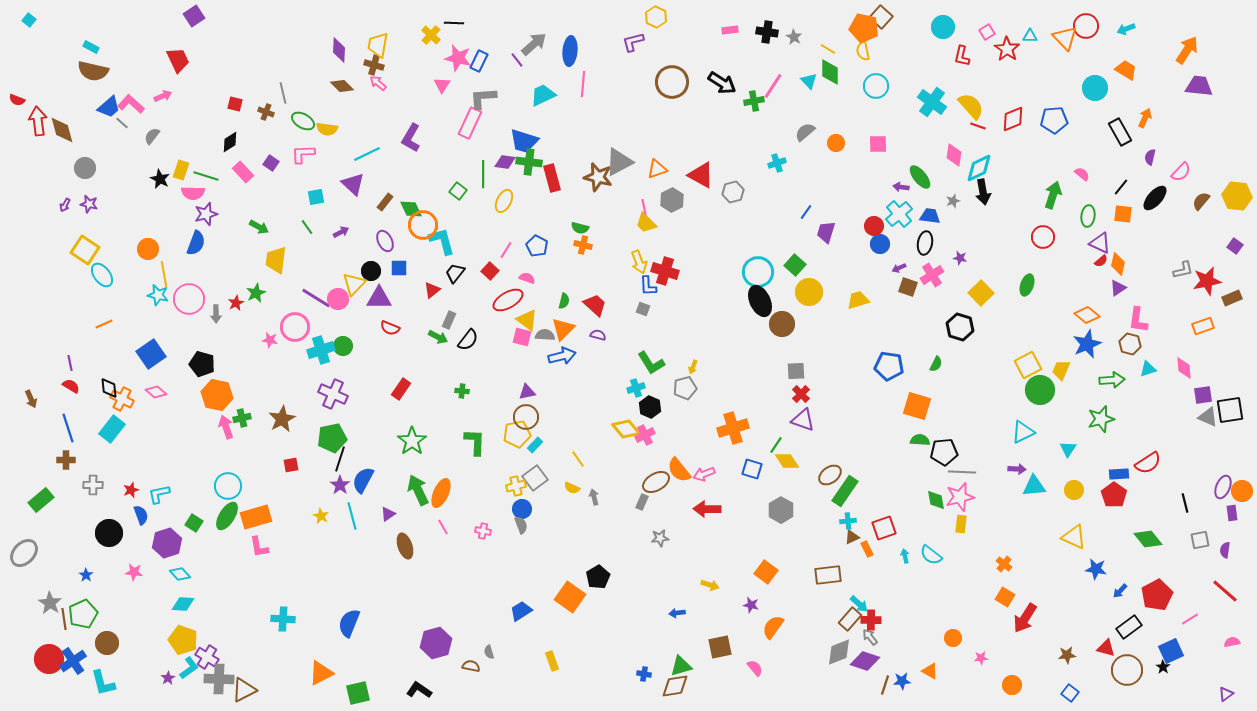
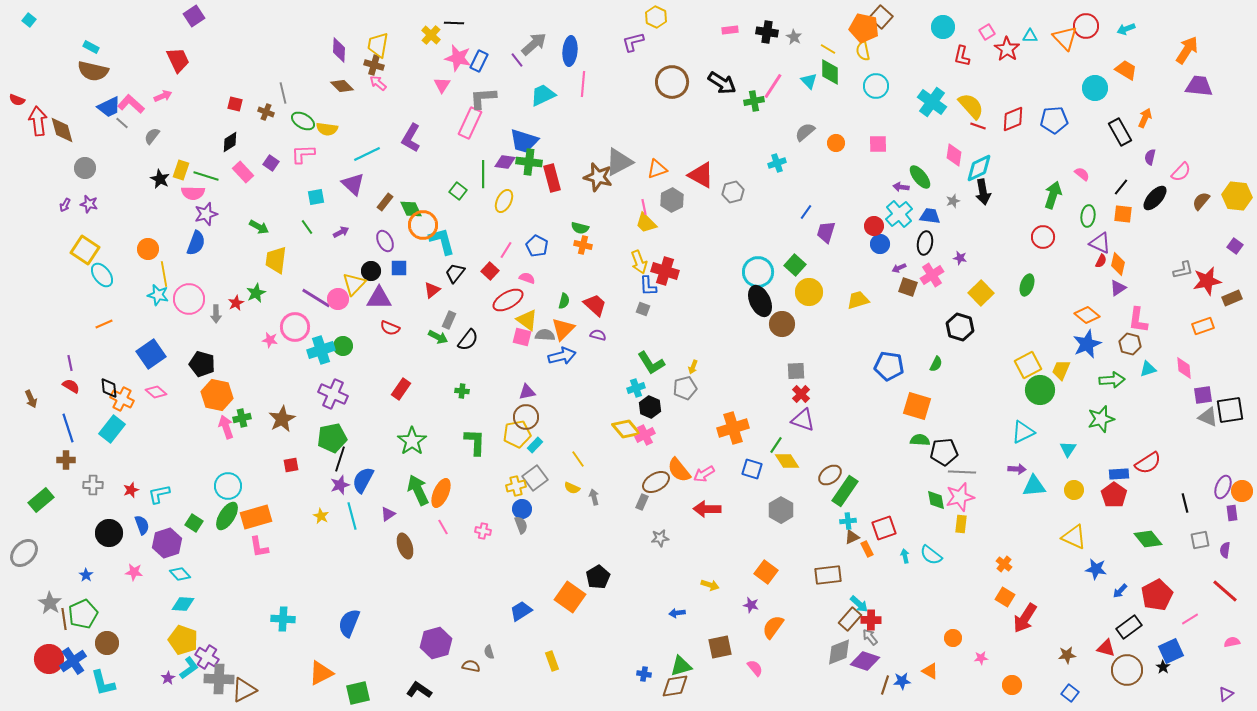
blue trapezoid at (109, 107): rotated 15 degrees clockwise
red semicircle at (1101, 261): rotated 24 degrees counterclockwise
pink arrow at (704, 474): rotated 10 degrees counterclockwise
purple star at (340, 485): rotated 18 degrees clockwise
blue semicircle at (141, 515): moved 1 px right, 10 px down
